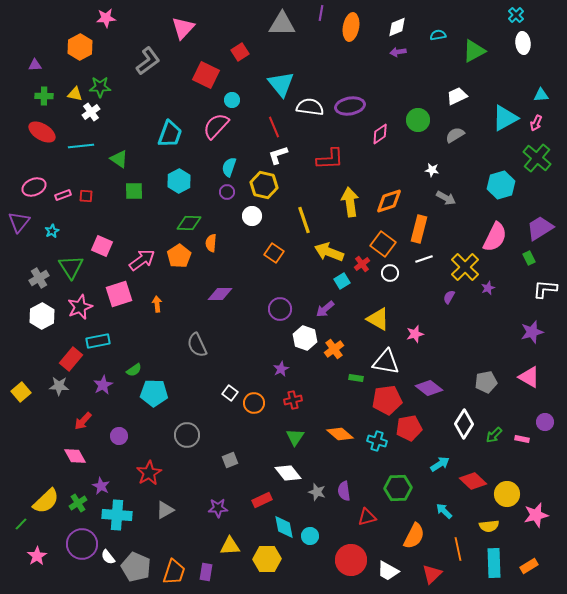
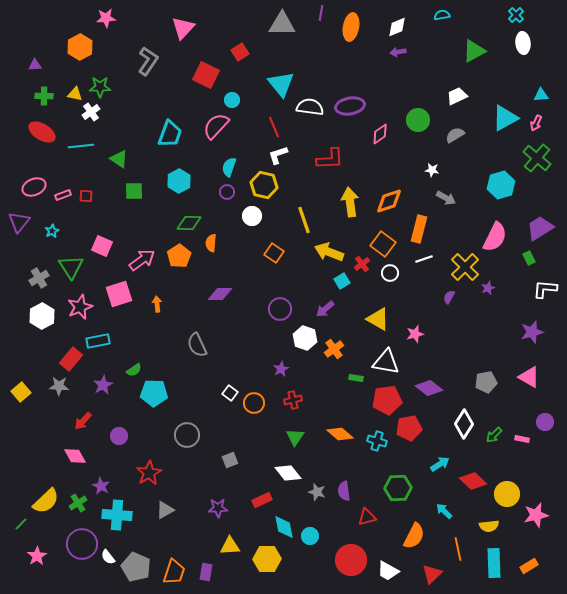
cyan semicircle at (438, 35): moved 4 px right, 20 px up
gray L-shape at (148, 61): rotated 20 degrees counterclockwise
